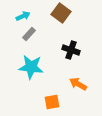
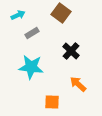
cyan arrow: moved 5 px left, 1 px up
gray rectangle: moved 3 px right, 1 px up; rotated 16 degrees clockwise
black cross: moved 1 px down; rotated 24 degrees clockwise
orange arrow: rotated 12 degrees clockwise
orange square: rotated 14 degrees clockwise
